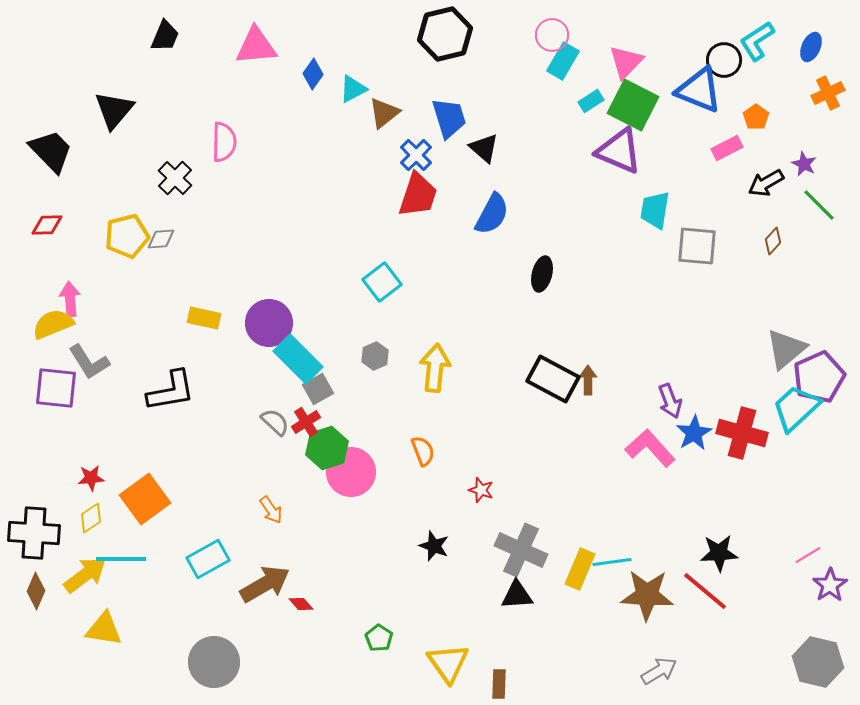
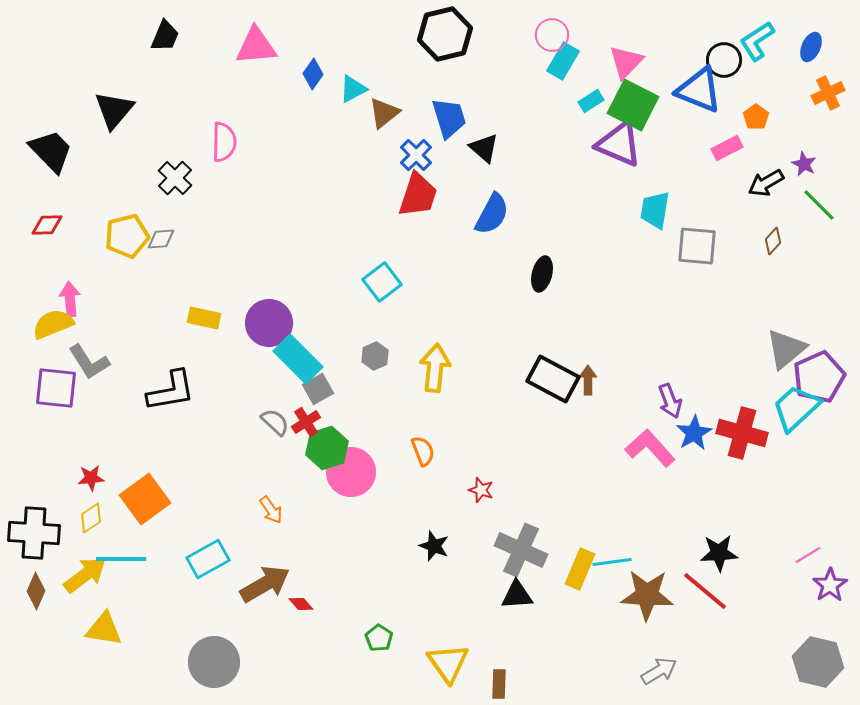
purple triangle at (619, 151): moved 7 px up
